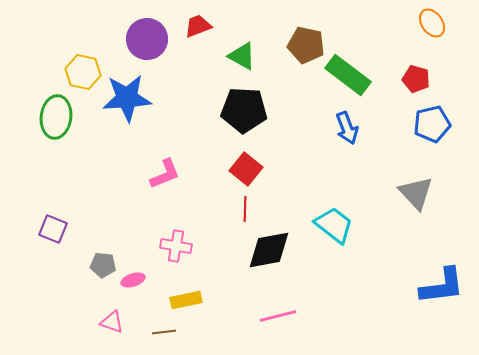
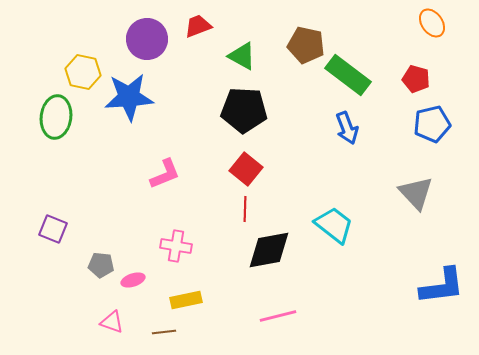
blue star: moved 2 px right, 1 px up
gray pentagon: moved 2 px left
